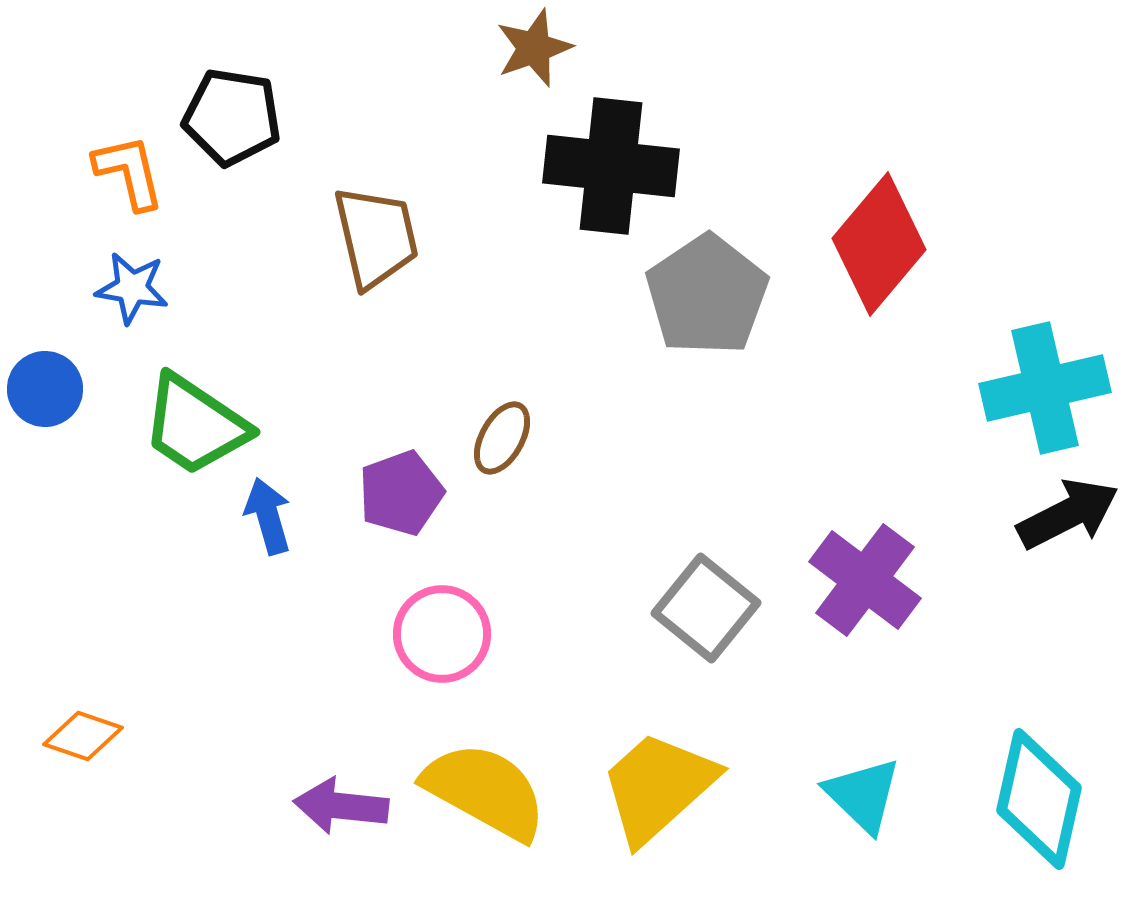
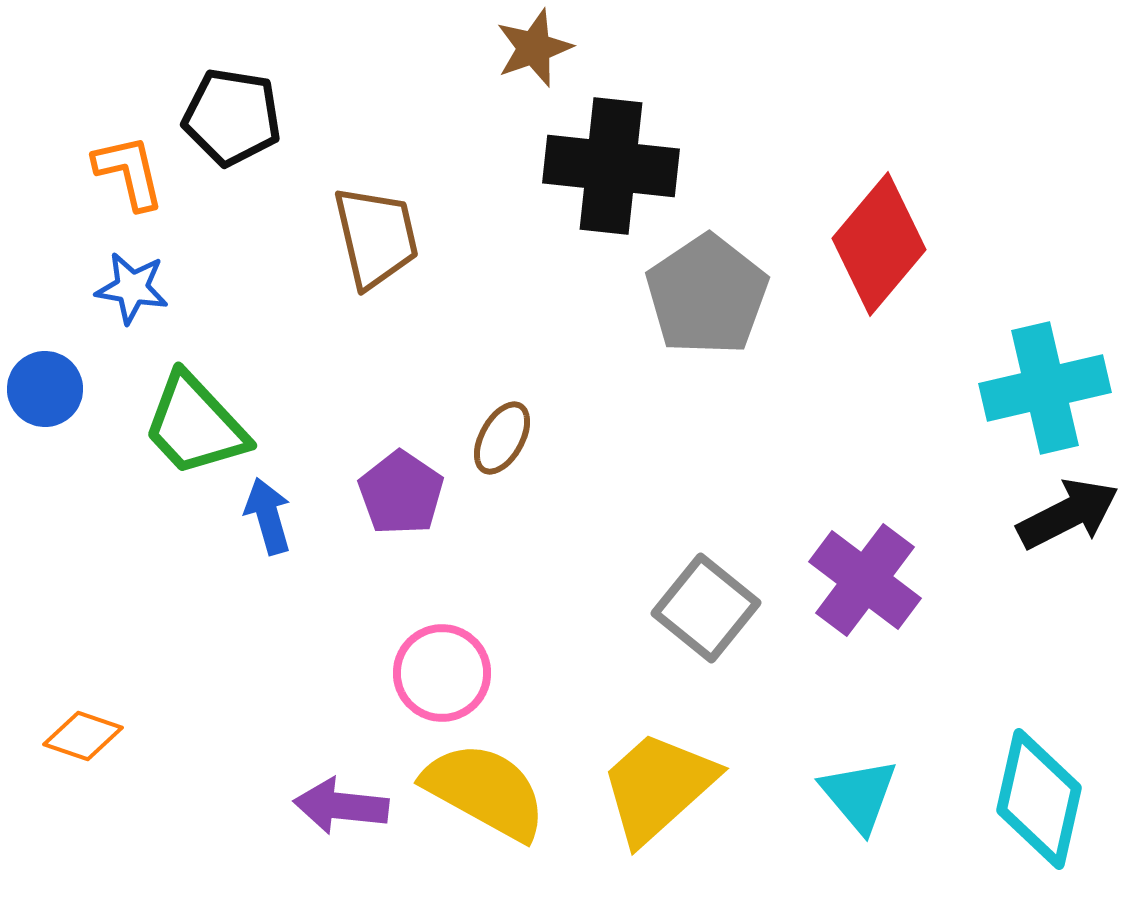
green trapezoid: rotated 13 degrees clockwise
purple pentagon: rotated 18 degrees counterclockwise
pink circle: moved 39 px down
cyan triangle: moved 4 px left; rotated 6 degrees clockwise
